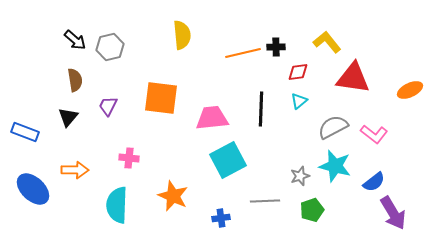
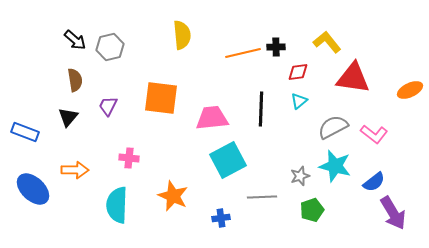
gray line: moved 3 px left, 4 px up
